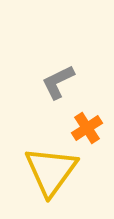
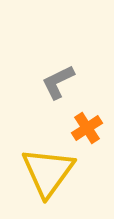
yellow triangle: moved 3 px left, 1 px down
